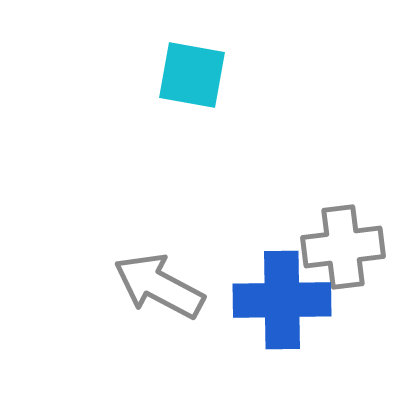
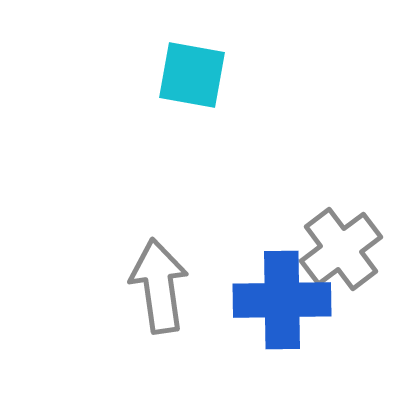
gray cross: moved 2 px left, 2 px down; rotated 30 degrees counterclockwise
gray arrow: rotated 54 degrees clockwise
